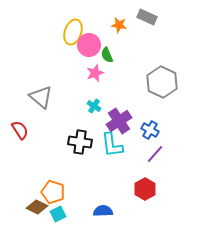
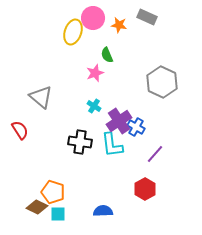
pink circle: moved 4 px right, 27 px up
blue cross: moved 14 px left, 3 px up
cyan square: rotated 28 degrees clockwise
